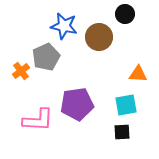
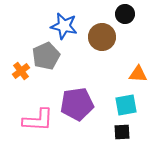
brown circle: moved 3 px right
gray pentagon: moved 1 px up
